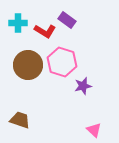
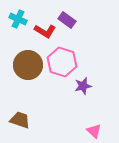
cyan cross: moved 4 px up; rotated 24 degrees clockwise
pink triangle: moved 1 px down
